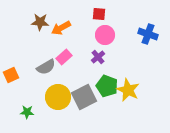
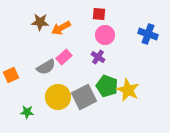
purple cross: rotated 16 degrees counterclockwise
